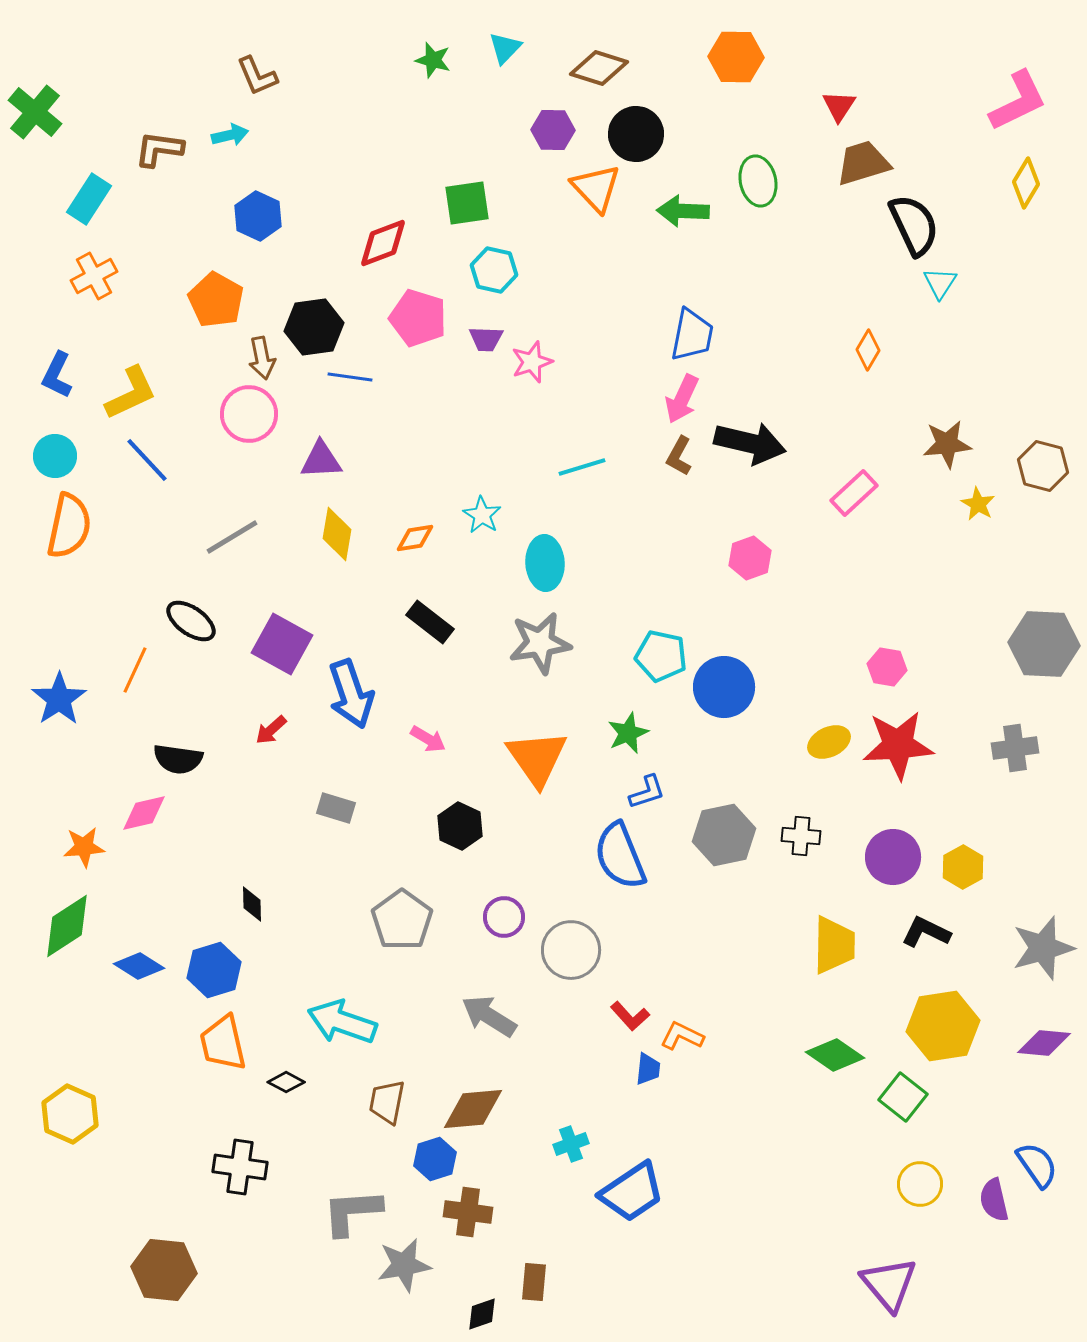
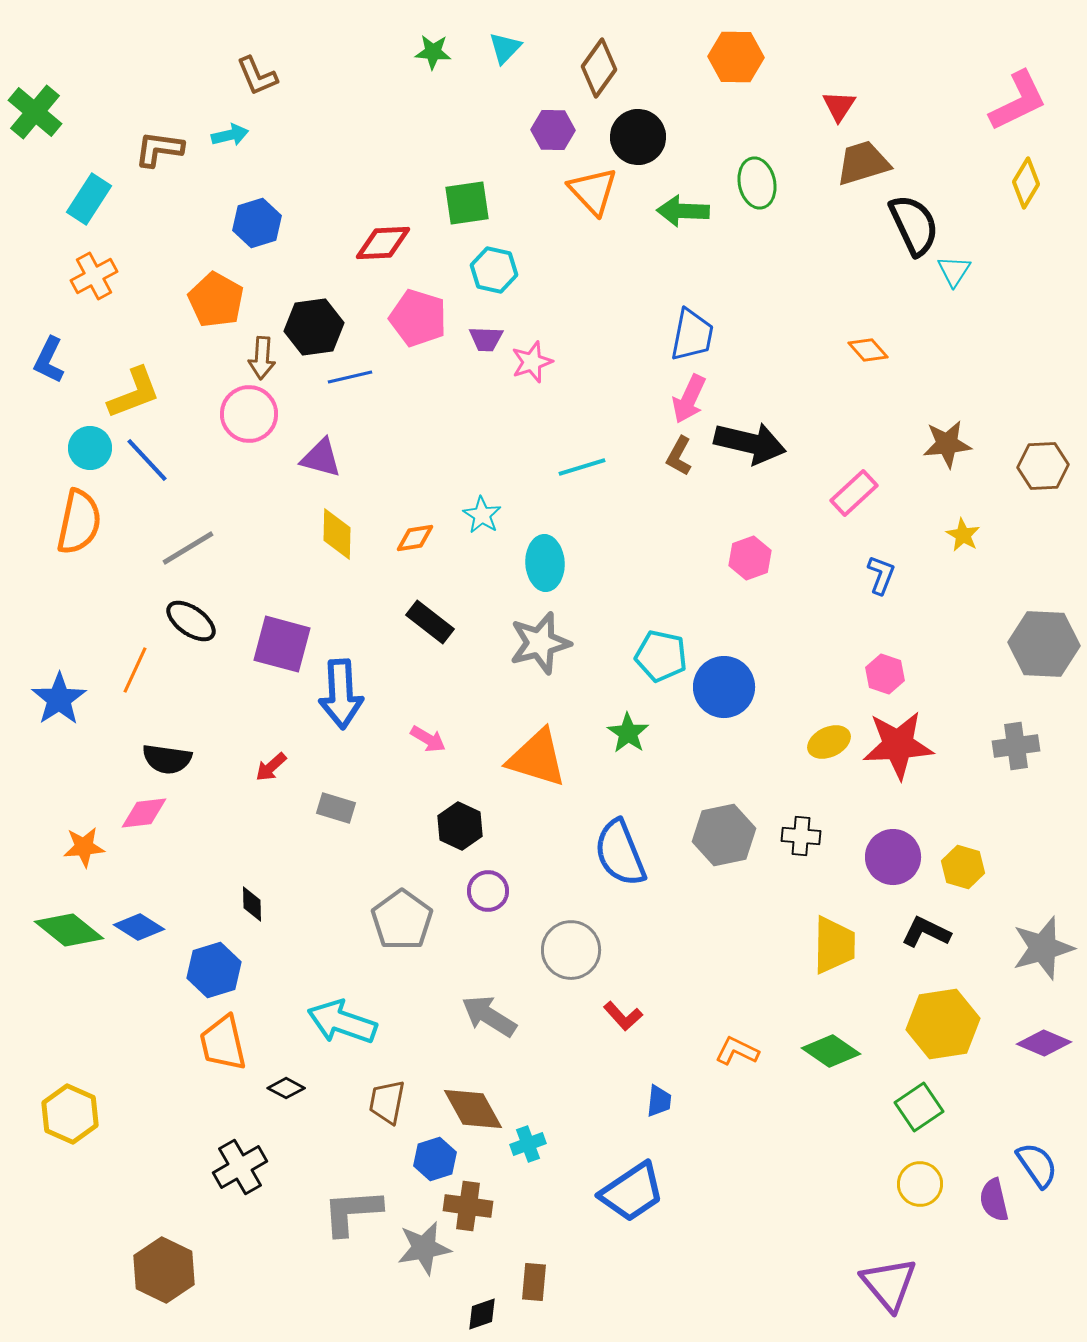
green star at (433, 60): moved 8 px up; rotated 12 degrees counterclockwise
brown diamond at (599, 68): rotated 72 degrees counterclockwise
black circle at (636, 134): moved 2 px right, 3 px down
green ellipse at (758, 181): moved 1 px left, 2 px down
orange triangle at (596, 188): moved 3 px left, 3 px down
blue hexagon at (258, 216): moved 1 px left, 7 px down; rotated 18 degrees clockwise
red diamond at (383, 243): rotated 18 degrees clockwise
cyan triangle at (940, 283): moved 14 px right, 12 px up
orange diamond at (868, 350): rotated 72 degrees counterclockwise
brown arrow at (262, 358): rotated 15 degrees clockwise
blue L-shape at (57, 375): moved 8 px left, 15 px up
blue line at (350, 377): rotated 21 degrees counterclockwise
yellow L-shape at (131, 393): moved 3 px right; rotated 4 degrees clockwise
pink arrow at (682, 399): moved 7 px right
cyan circle at (55, 456): moved 35 px right, 8 px up
purple triangle at (321, 460): moved 2 px up; rotated 18 degrees clockwise
brown hexagon at (1043, 466): rotated 18 degrees counterclockwise
yellow star at (978, 504): moved 15 px left, 31 px down
orange semicircle at (69, 526): moved 10 px right, 4 px up
yellow diamond at (337, 534): rotated 8 degrees counterclockwise
gray line at (232, 537): moved 44 px left, 11 px down
gray star at (540, 643): rotated 6 degrees counterclockwise
purple square at (282, 644): rotated 14 degrees counterclockwise
pink hexagon at (887, 667): moved 2 px left, 7 px down; rotated 9 degrees clockwise
blue arrow at (351, 694): moved 10 px left; rotated 16 degrees clockwise
red arrow at (271, 730): moved 37 px down
green star at (628, 733): rotated 15 degrees counterclockwise
gray cross at (1015, 748): moved 1 px right, 2 px up
orange triangle at (537, 758): rotated 38 degrees counterclockwise
black semicircle at (178, 759): moved 11 px left
blue L-shape at (647, 792): moved 234 px right, 217 px up; rotated 51 degrees counterclockwise
pink diamond at (144, 813): rotated 6 degrees clockwise
blue semicircle at (620, 856): moved 3 px up
yellow hexagon at (963, 867): rotated 15 degrees counterclockwise
purple circle at (504, 917): moved 16 px left, 26 px up
green diamond at (67, 926): moved 2 px right, 4 px down; rotated 72 degrees clockwise
blue diamond at (139, 966): moved 39 px up
red L-shape at (630, 1016): moved 7 px left
yellow hexagon at (943, 1026): moved 2 px up
orange L-shape at (682, 1036): moved 55 px right, 15 px down
purple diamond at (1044, 1043): rotated 18 degrees clockwise
green diamond at (835, 1055): moved 4 px left, 4 px up
blue trapezoid at (648, 1069): moved 11 px right, 32 px down
black diamond at (286, 1082): moved 6 px down
green square at (903, 1097): moved 16 px right, 10 px down; rotated 18 degrees clockwise
brown diamond at (473, 1109): rotated 66 degrees clockwise
cyan cross at (571, 1144): moved 43 px left
black cross at (240, 1167): rotated 38 degrees counterclockwise
brown cross at (468, 1212): moved 6 px up
gray star at (404, 1265): moved 20 px right, 17 px up
brown hexagon at (164, 1270): rotated 20 degrees clockwise
